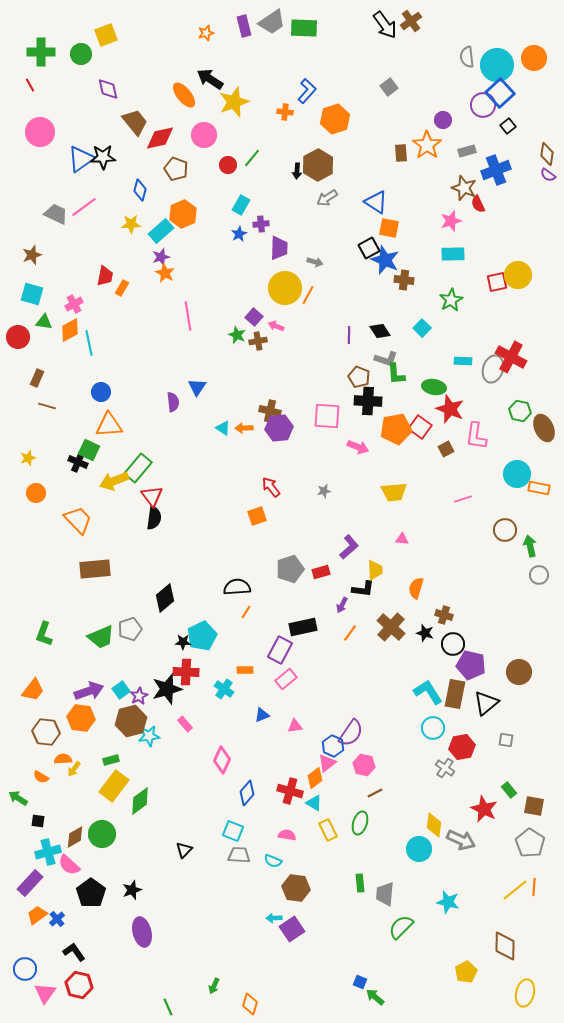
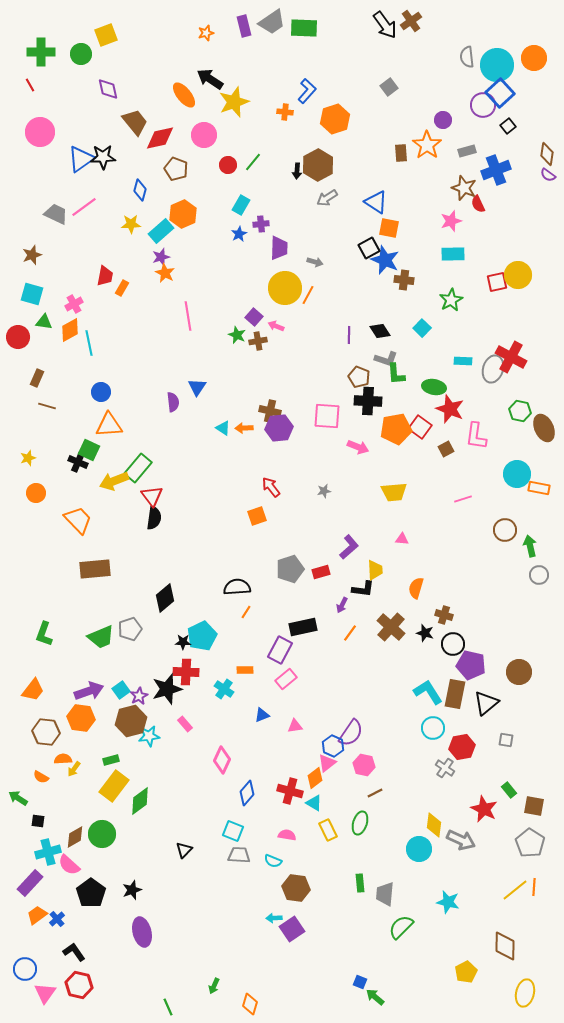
green line at (252, 158): moved 1 px right, 4 px down
